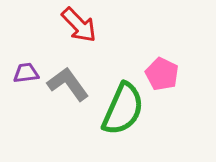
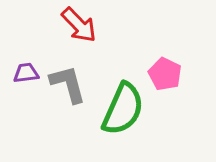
pink pentagon: moved 3 px right
gray L-shape: rotated 21 degrees clockwise
